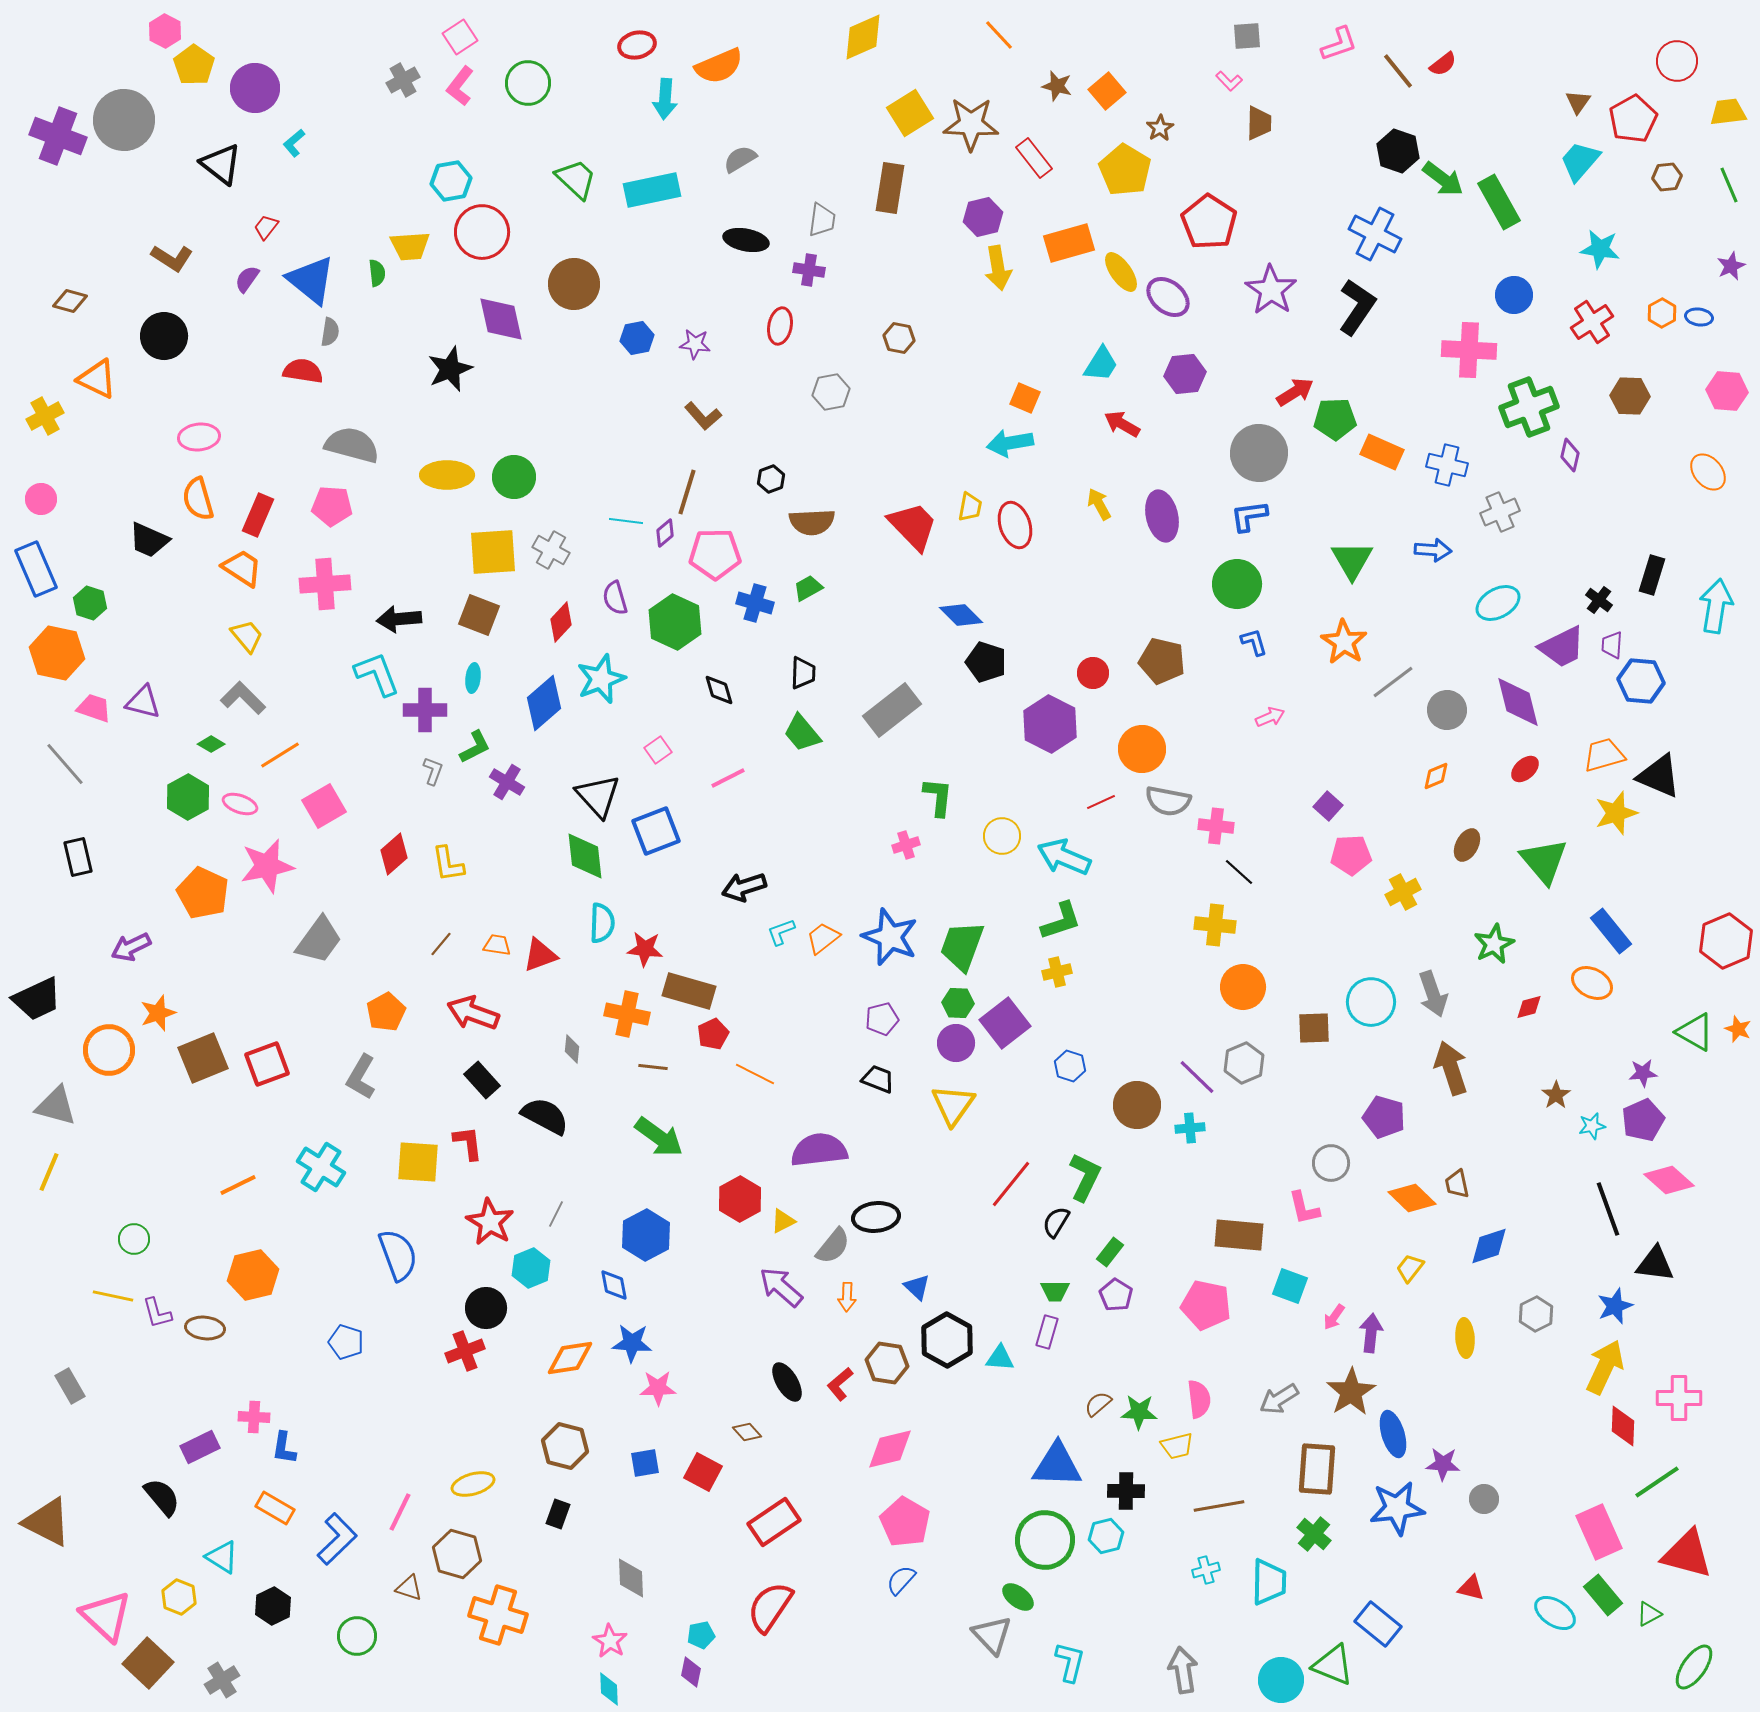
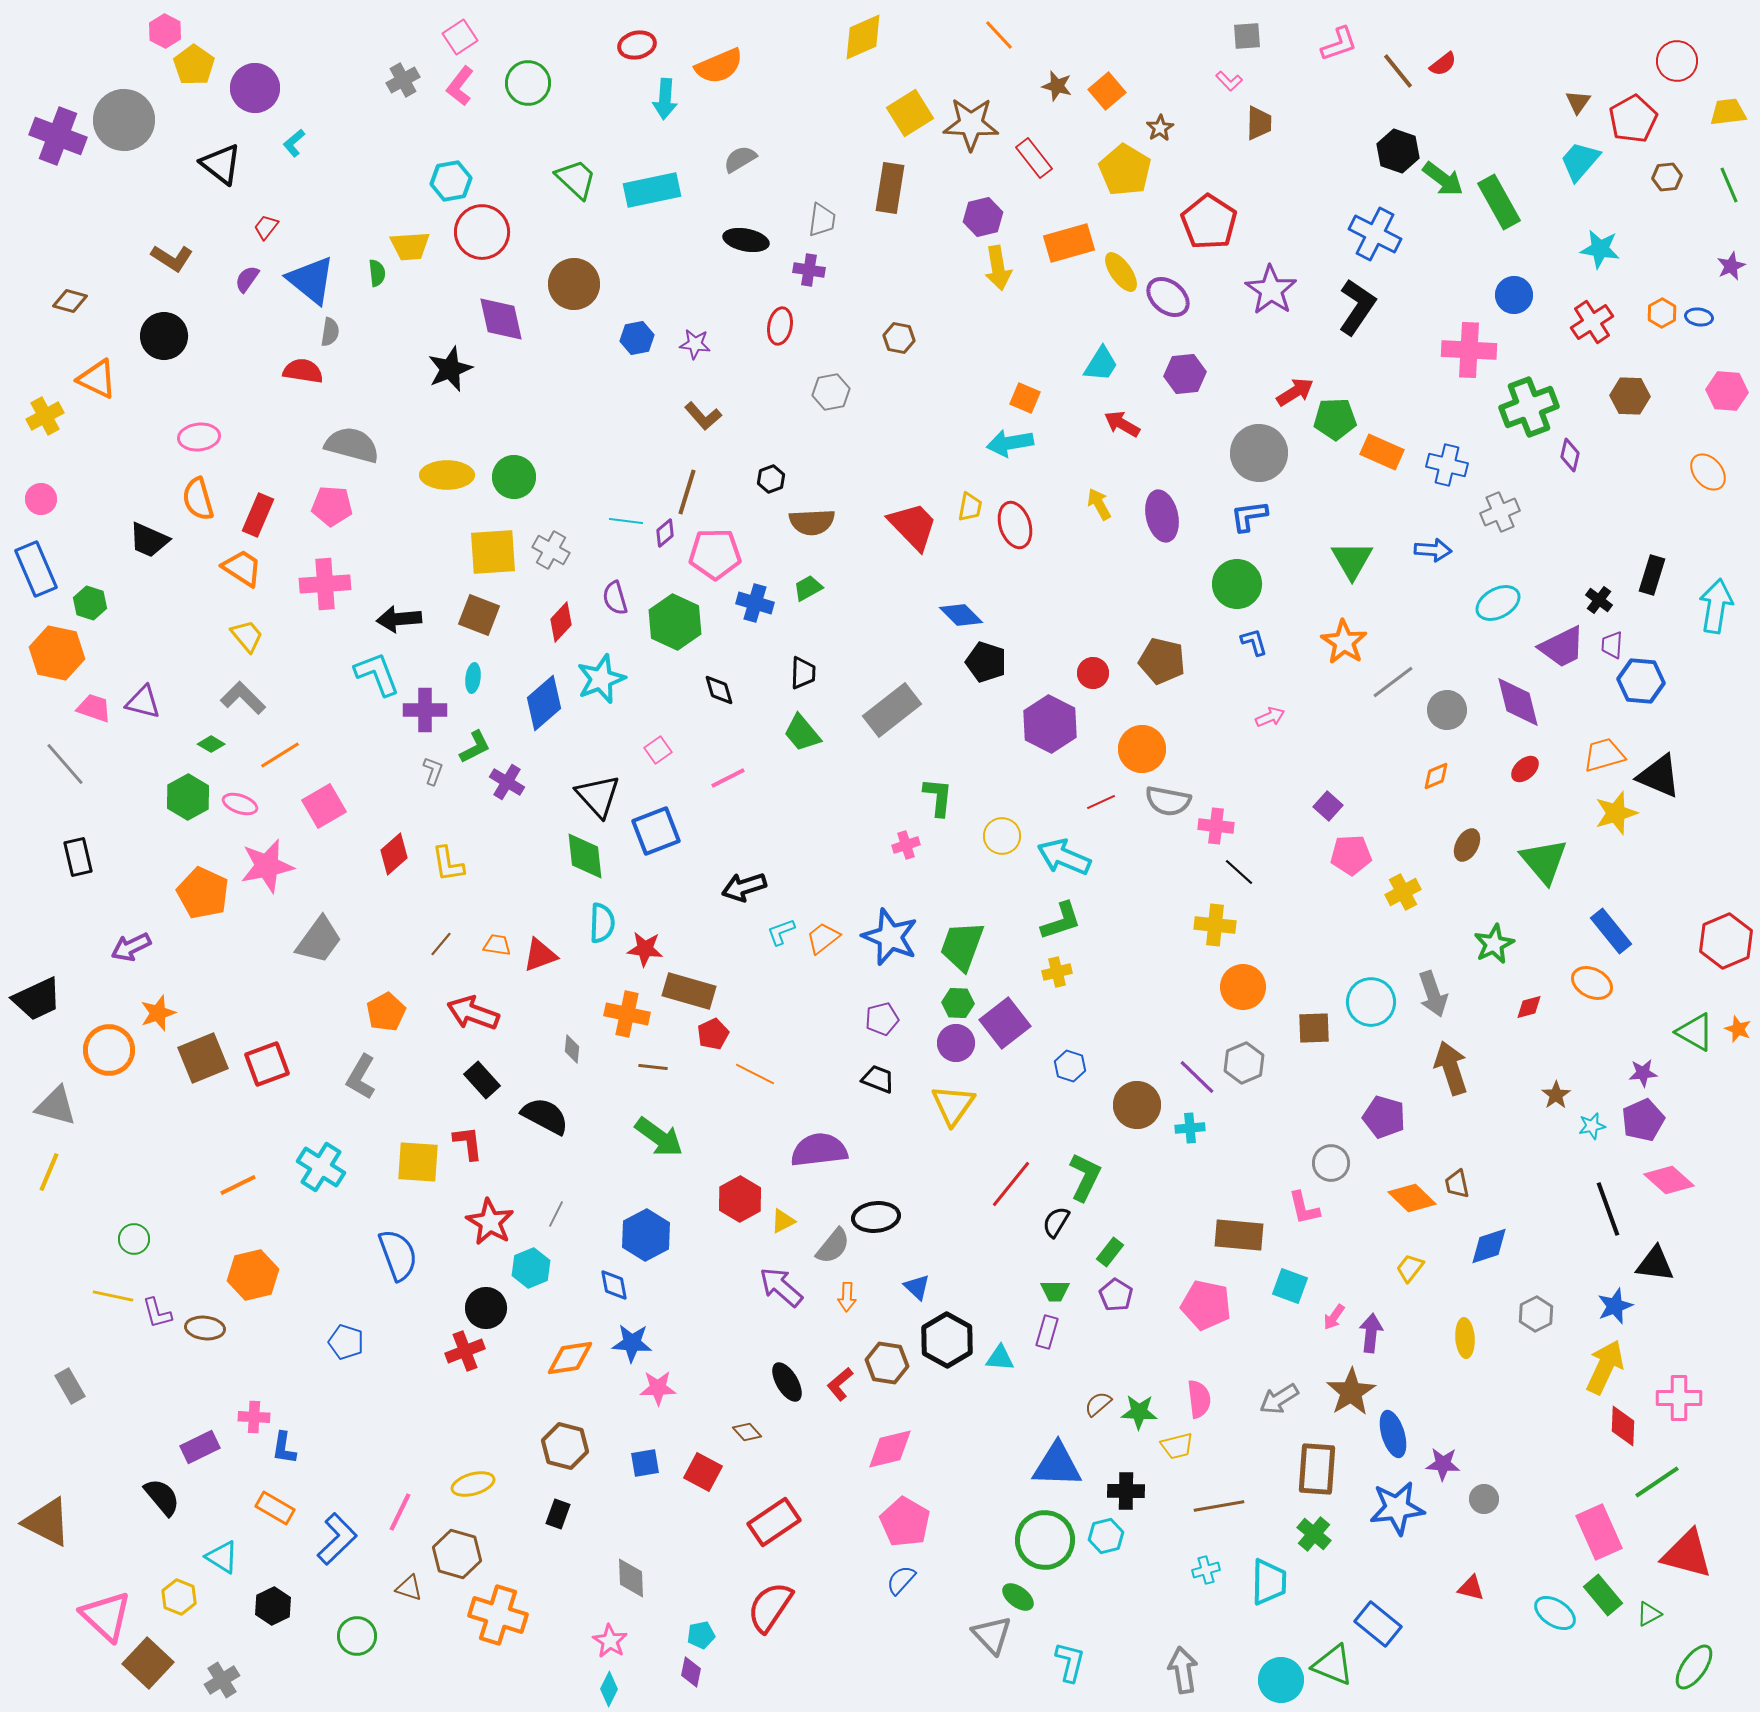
cyan diamond at (609, 1689): rotated 28 degrees clockwise
